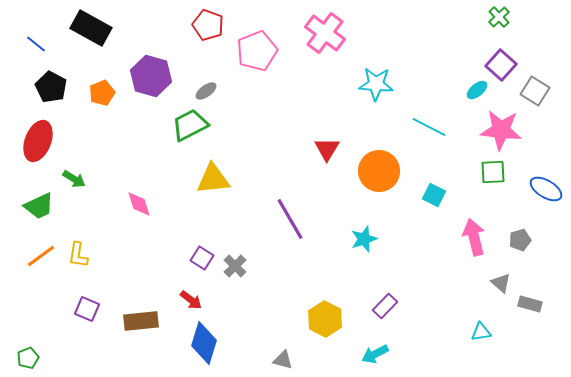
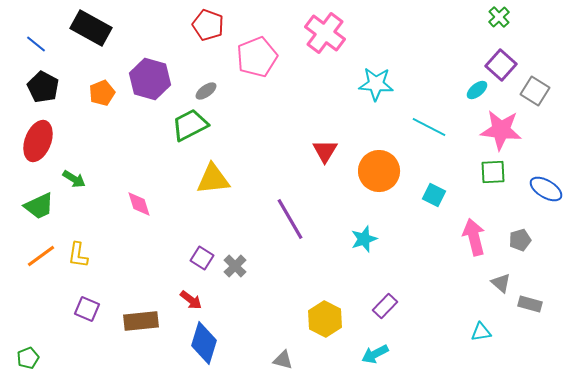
pink pentagon at (257, 51): moved 6 px down
purple hexagon at (151, 76): moved 1 px left, 3 px down
black pentagon at (51, 87): moved 8 px left
red triangle at (327, 149): moved 2 px left, 2 px down
